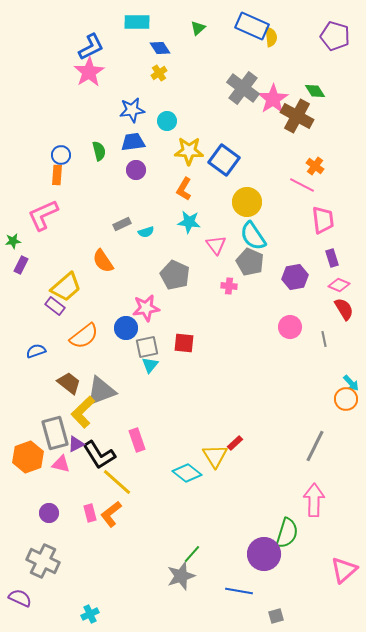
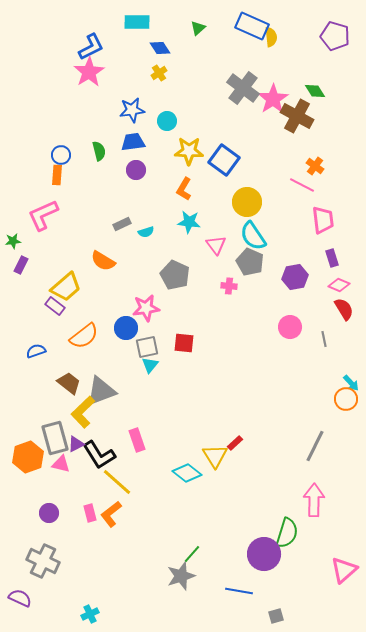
orange semicircle at (103, 261): rotated 25 degrees counterclockwise
gray rectangle at (55, 433): moved 5 px down
